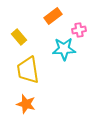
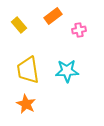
yellow rectangle: moved 12 px up
cyan star: moved 3 px right, 22 px down
orange star: rotated 12 degrees clockwise
